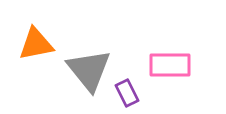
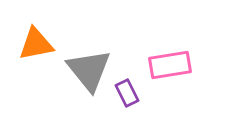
pink rectangle: rotated 9 degrees counterclockwise
